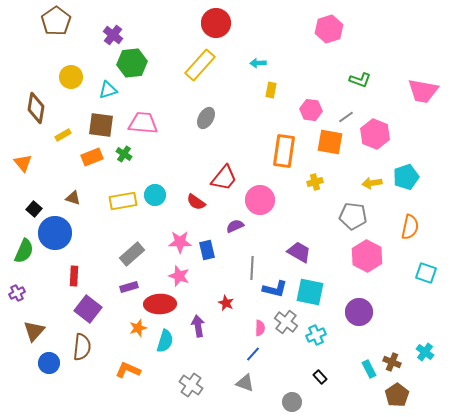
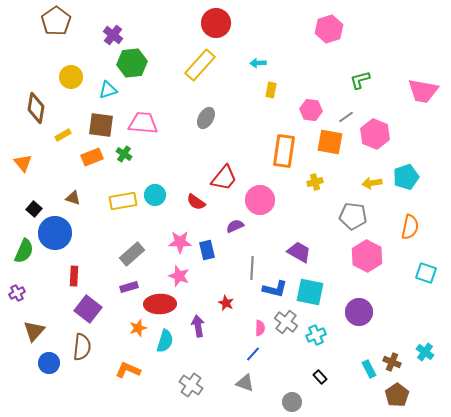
green L-shape at (360, 80): rotated 145 degrees clockwise
